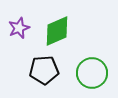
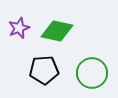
green diamond: rotated 36 degrees clockwise
